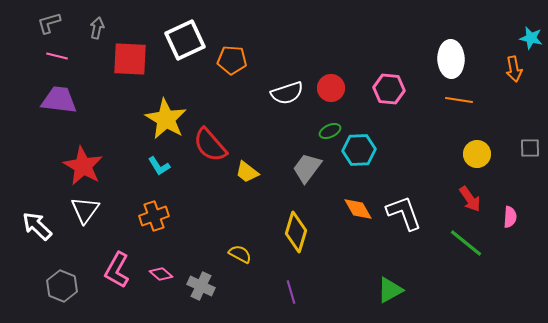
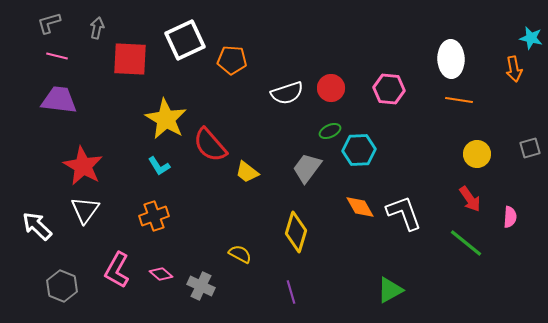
gray square: rotated 15 degrees counterclockwise
orange diamond: moved 2 px right, 2 px up
